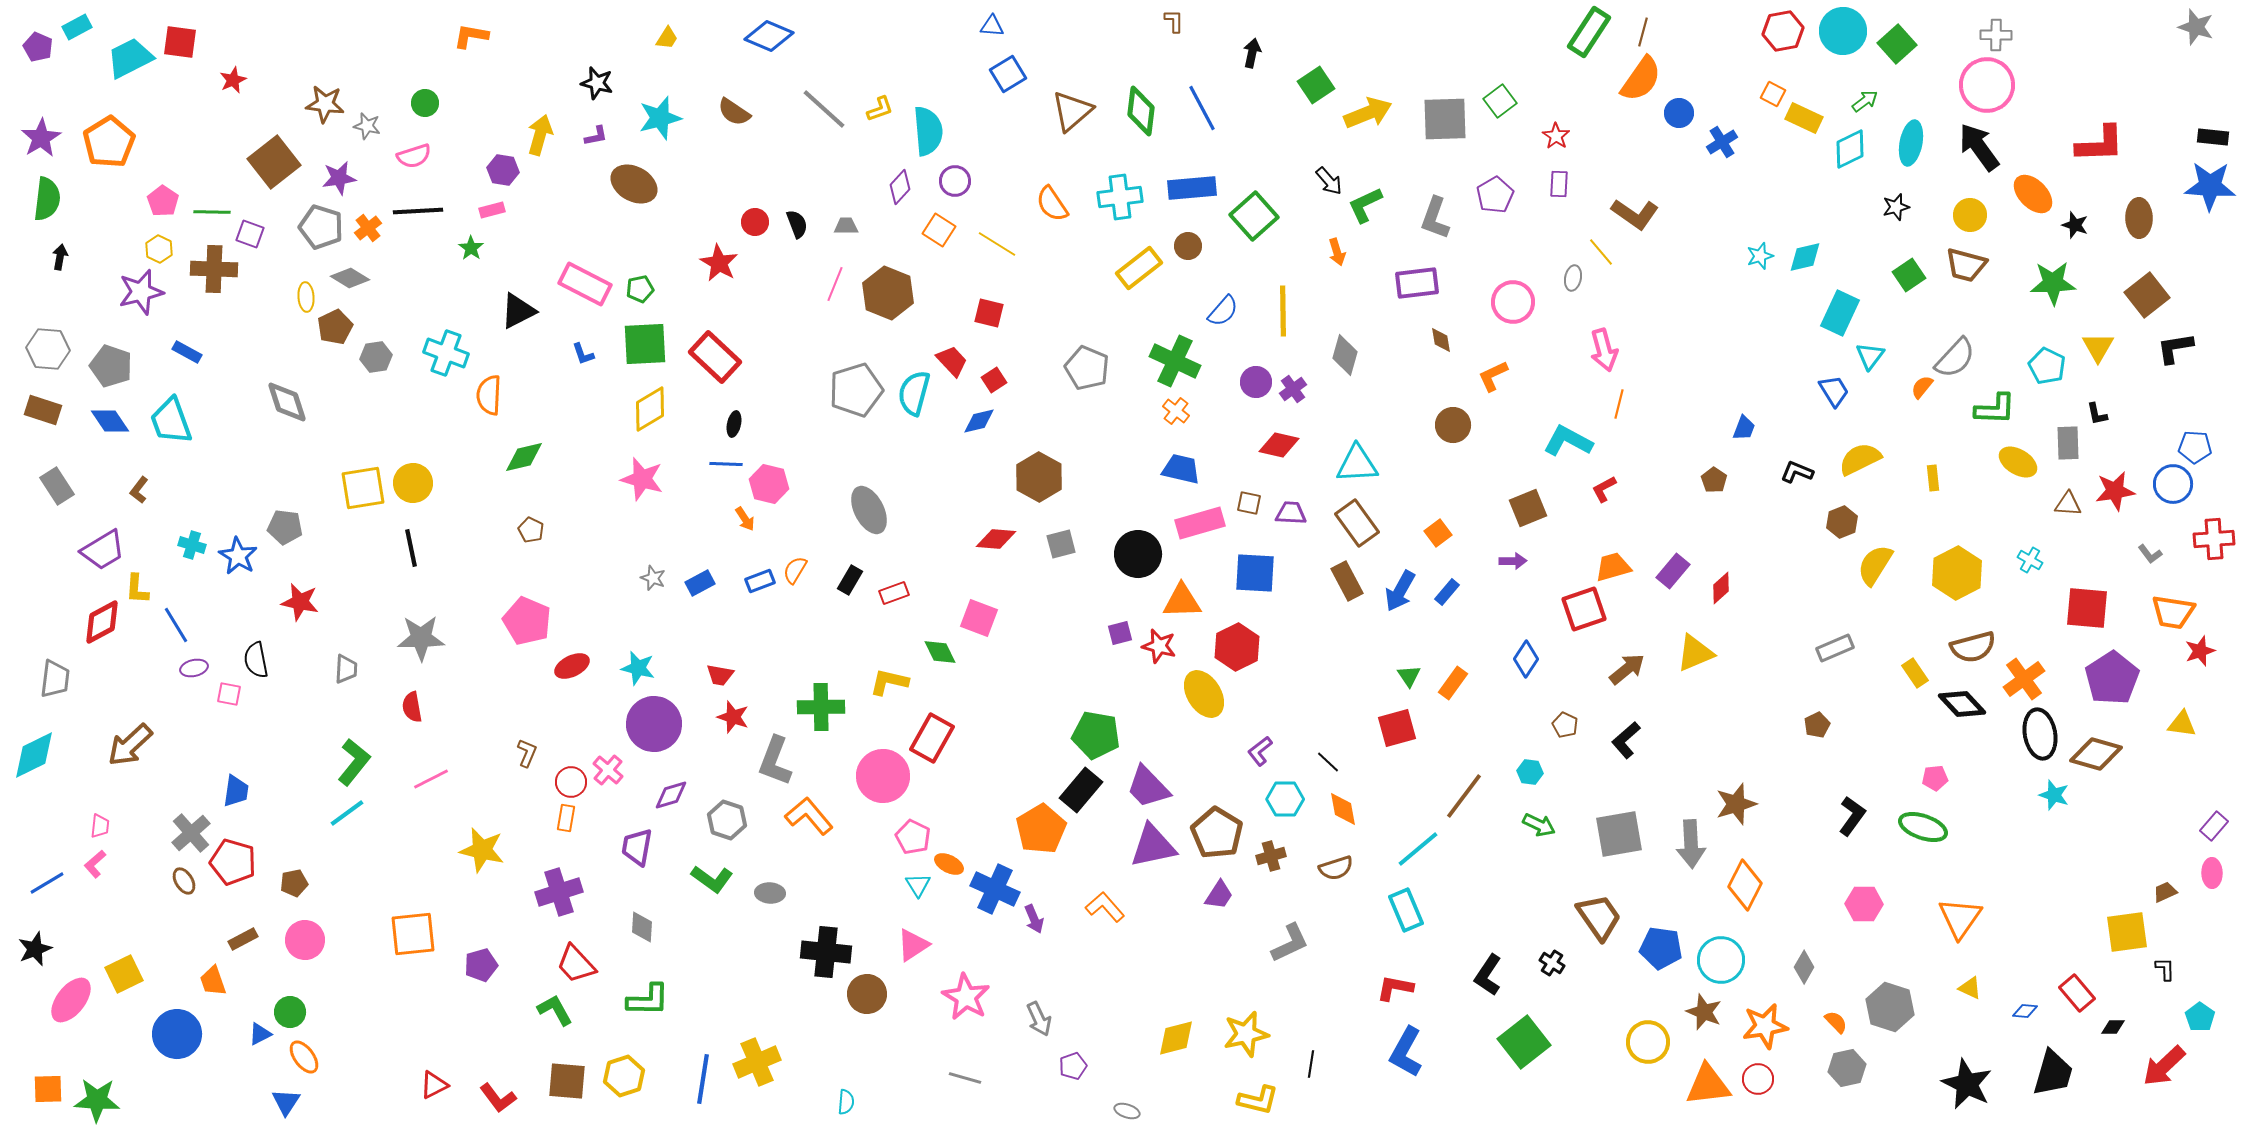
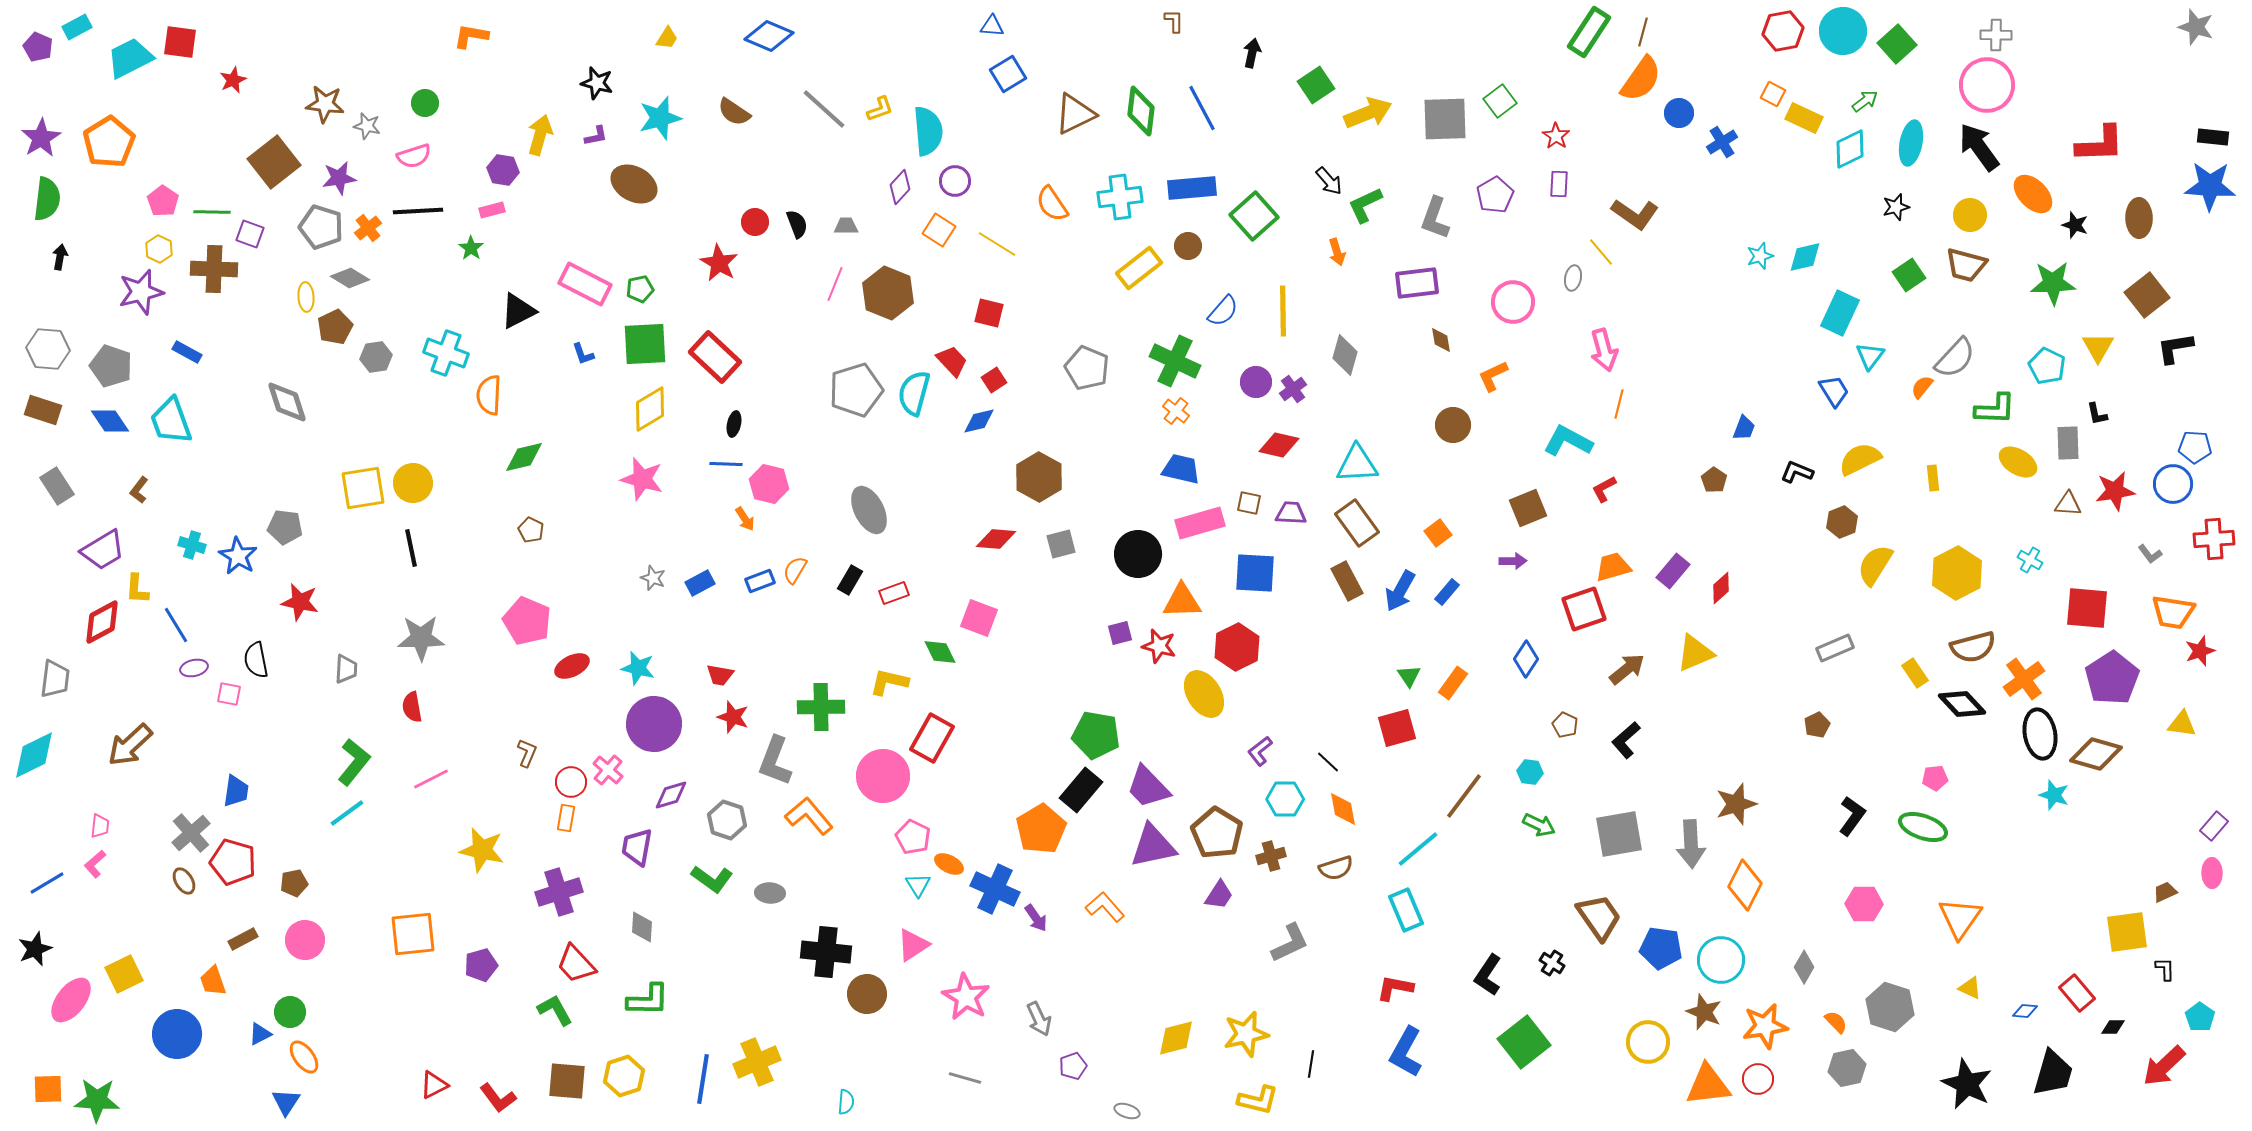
brown triangle at (1072, 111): moved 3 px right, 3 px down; rotated 15 degrees clockwise
purple arrow at (1034, 919): moved 2 px right, 1 px up; rotated 12 degrees counterclockwise
